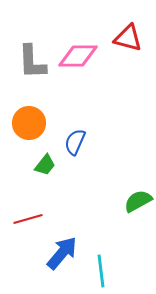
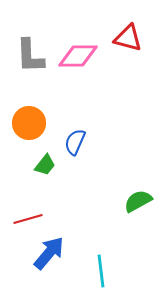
gray L-shape: moved 2 px left, 6 px up
blue arrow: moved 13 px left
